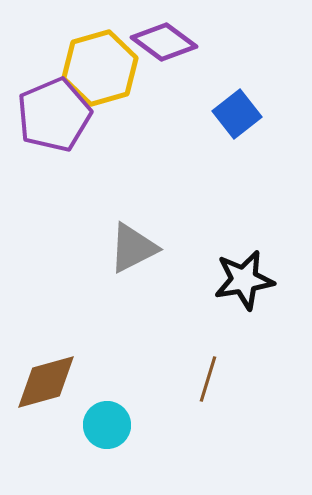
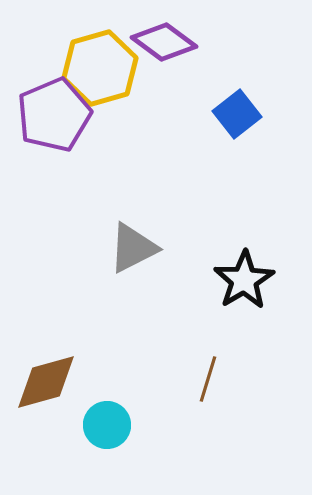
black star: rotated 22 degrees counterclockwise
